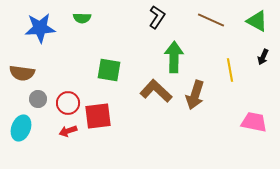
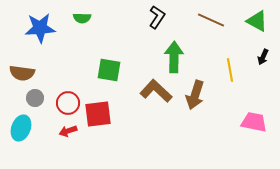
gray circle: moved 3 px left, 1 px up
red square: moved 2 px up
